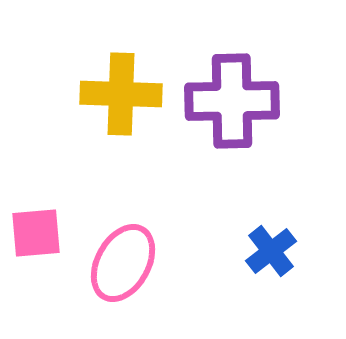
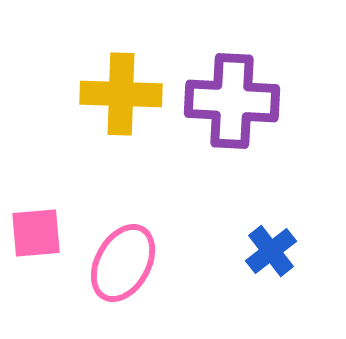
purple cross: rotated 4 degrees clockwise
